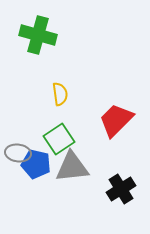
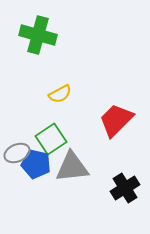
yellow semicircle: rotated 70 degrees clockwise
green square: moved 8 px left
gray ellipse: moved 1 px left; rotated 30 degrees counterclockwise
black cross: moved 4 px right, 1 px up
